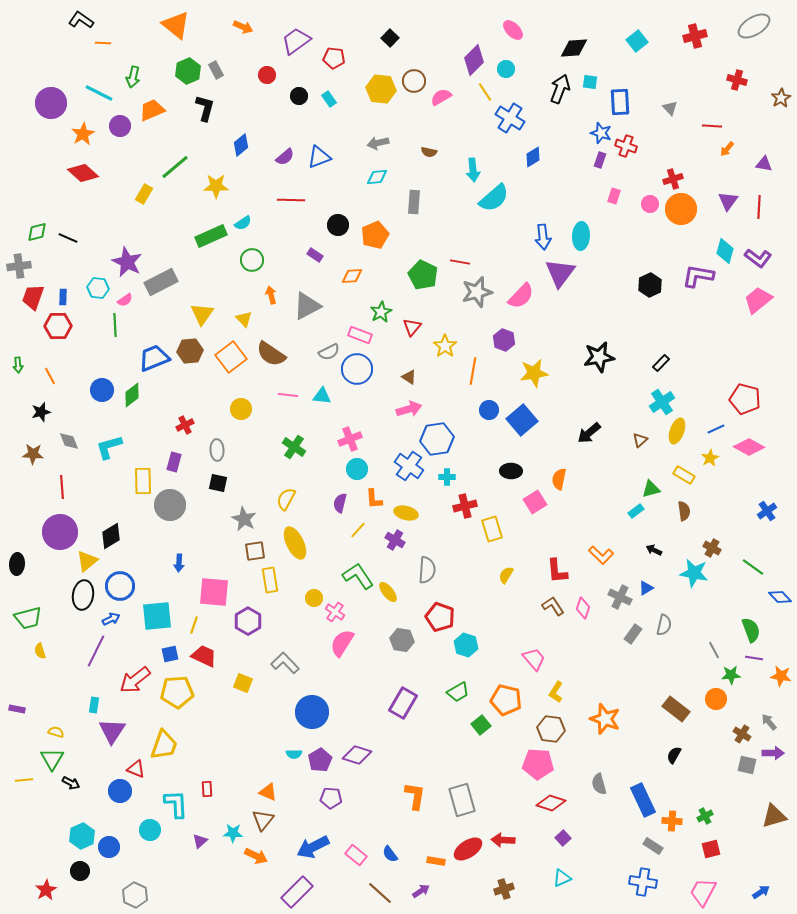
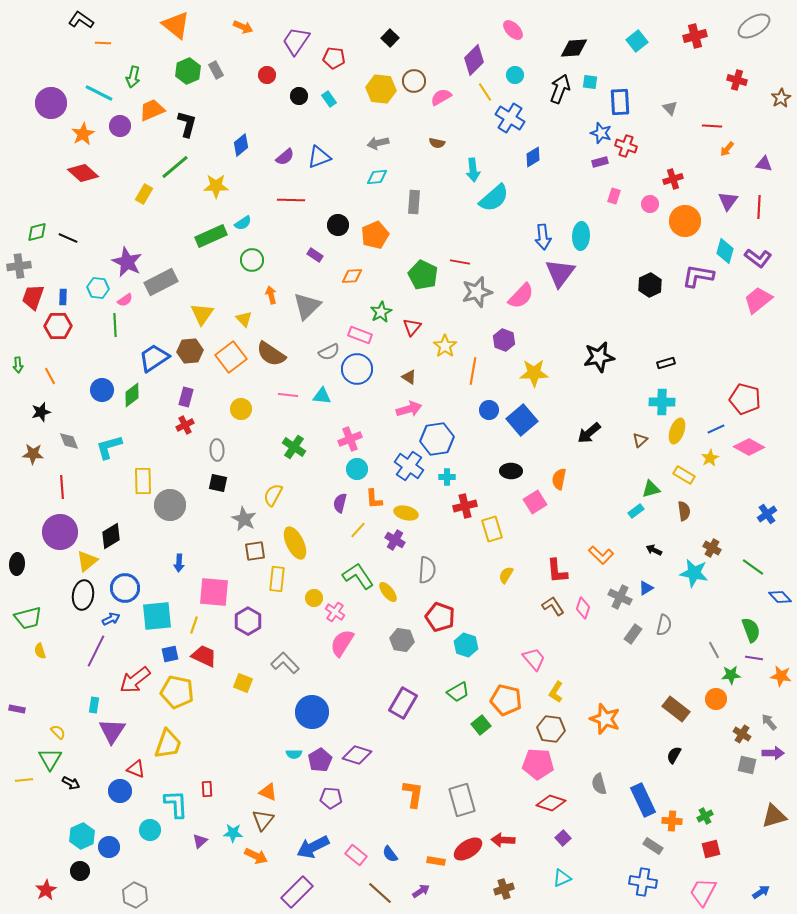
purple trapezoid at (296, 41): rotated 20 degrees counterclockwise
cyan circle at (506, 69): moved 9 px right, 6 px down
black L-shape at (205, 108): moved 18 px left, 16 px down
brown semicircle at (429, 152): moved 8 px right, 9 px up
purple rectangle at (600, 160): moved 2 px down; rotated 56 degrees clockwise
orange circle at (681, 209): moved 4 px right, 12 px down
gray triangle at (307, 306): rotated 16 degrees counterclockwise
blue trapezoid at (154, 358): rotated 12 degrees counterclockwise
black rectangle at (661, 363): moved 5 px right; rotated 30 degrees clockwise
yellow star at (534, 373): rotated 8 degrees clockwise
cyan cross at (662, 402): rotated 35 degrees clockwise
purple rectangle at (174, 462): moved 12 px right, 65 px up
yellow semicircle at (286, 499): moved 13 px left, 4 px up
blue cross at (767, 511): moved 3 px down
yellow rectangle at (270, 580): moved 7 px right, 1 px up; rotated 15 degrees clockwise
blue circle at (120, 586): moved 5 px right, 2 px down
yellow pentagon at (177, 692): rotated 16 degrees clockwise
yellow semicircle at (56, 732): moved 2 px right; rotated 28 degrees clockwise
yellow trapezoid at (164, 745): moved 4 px right, 1 px up
green triangle at (52, 759): moved 2 px left
orange L-shape at (415, 796): moved 2 px left, 2 px up
